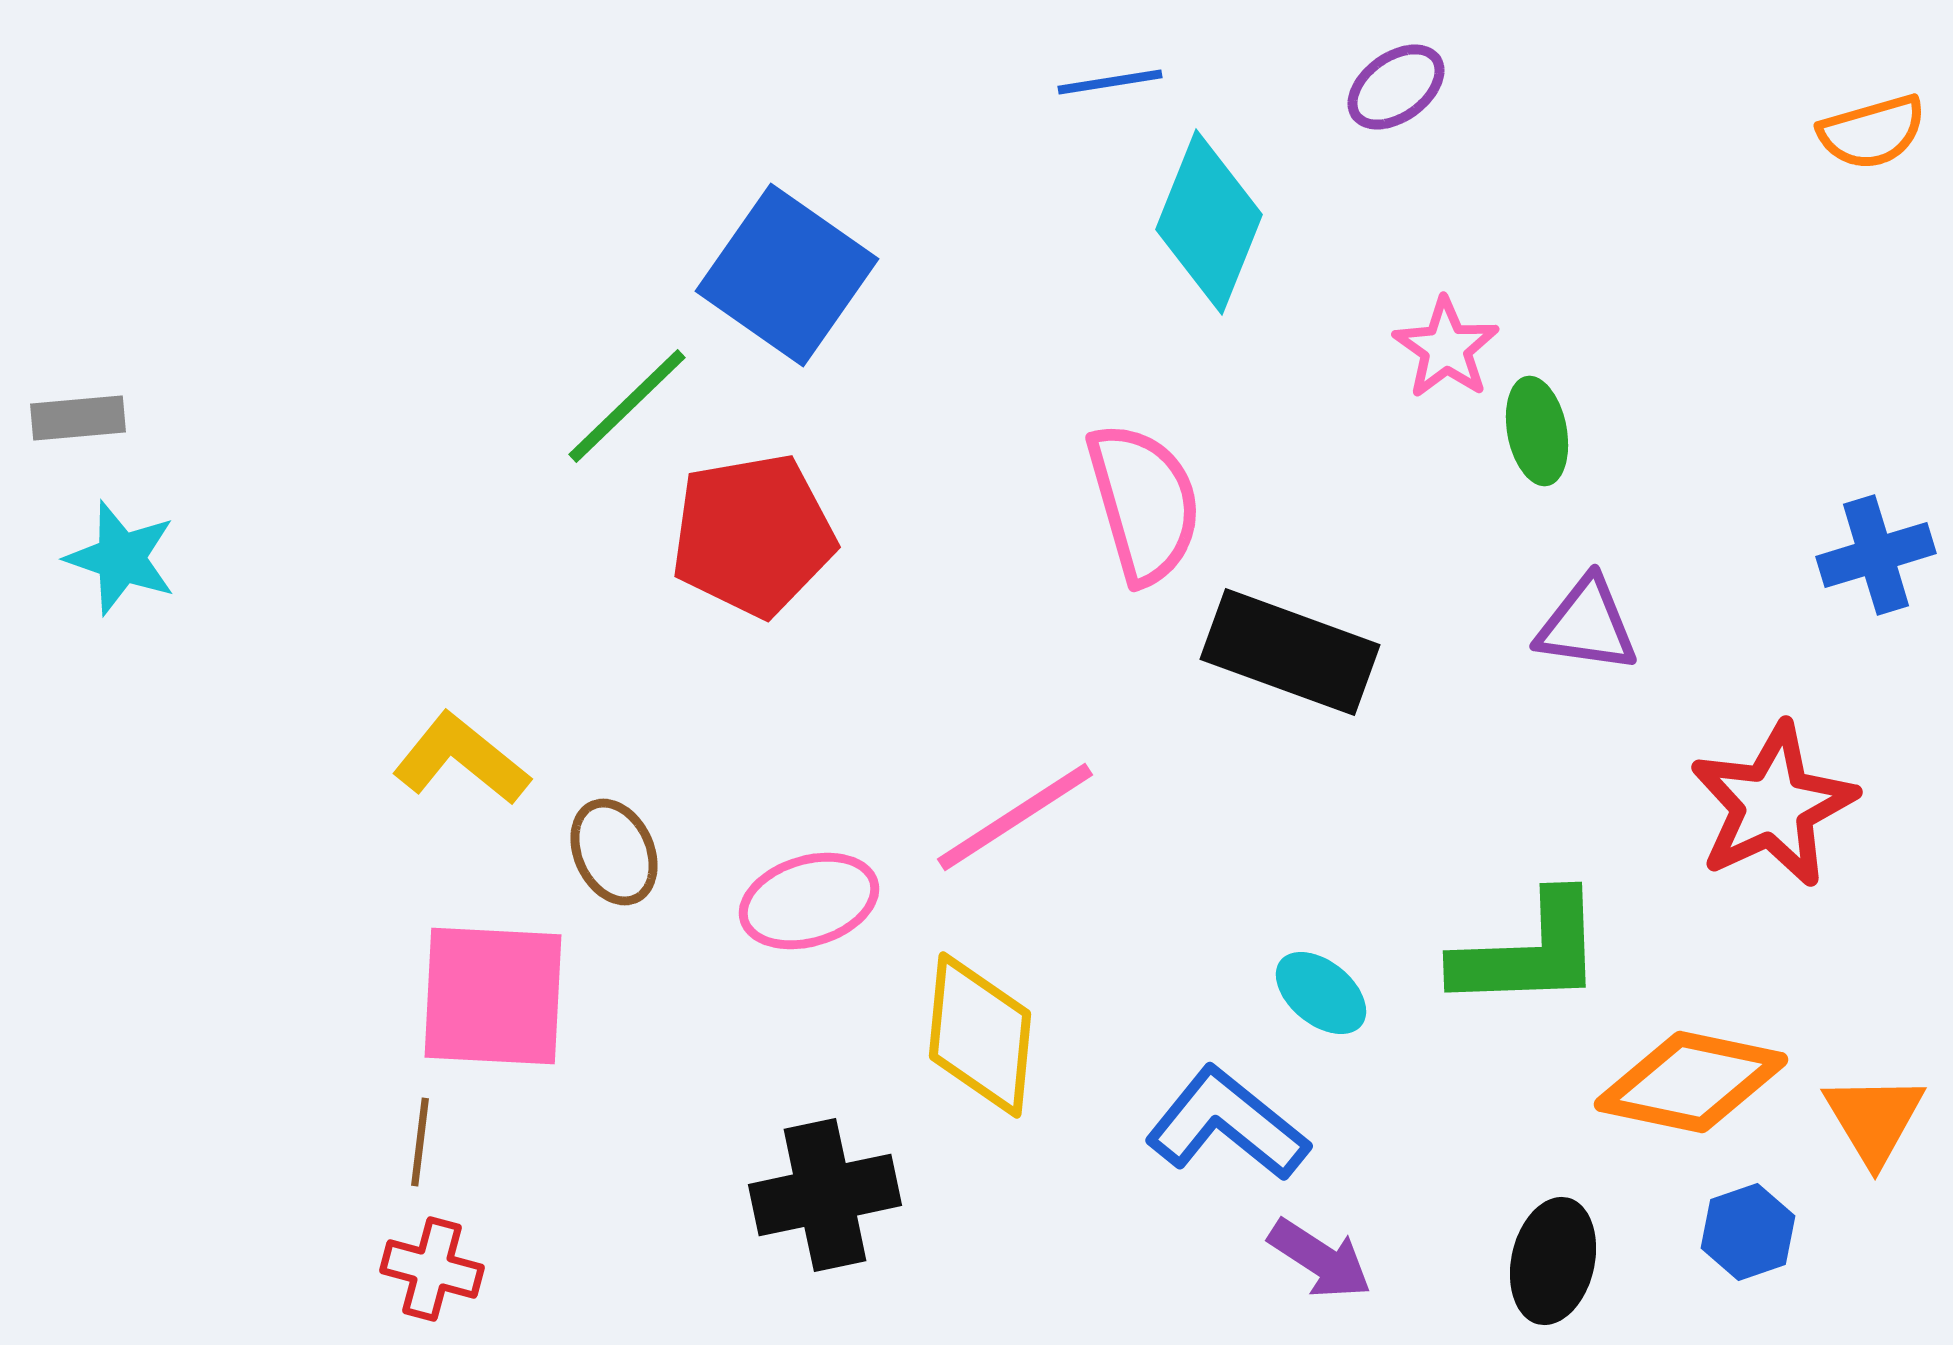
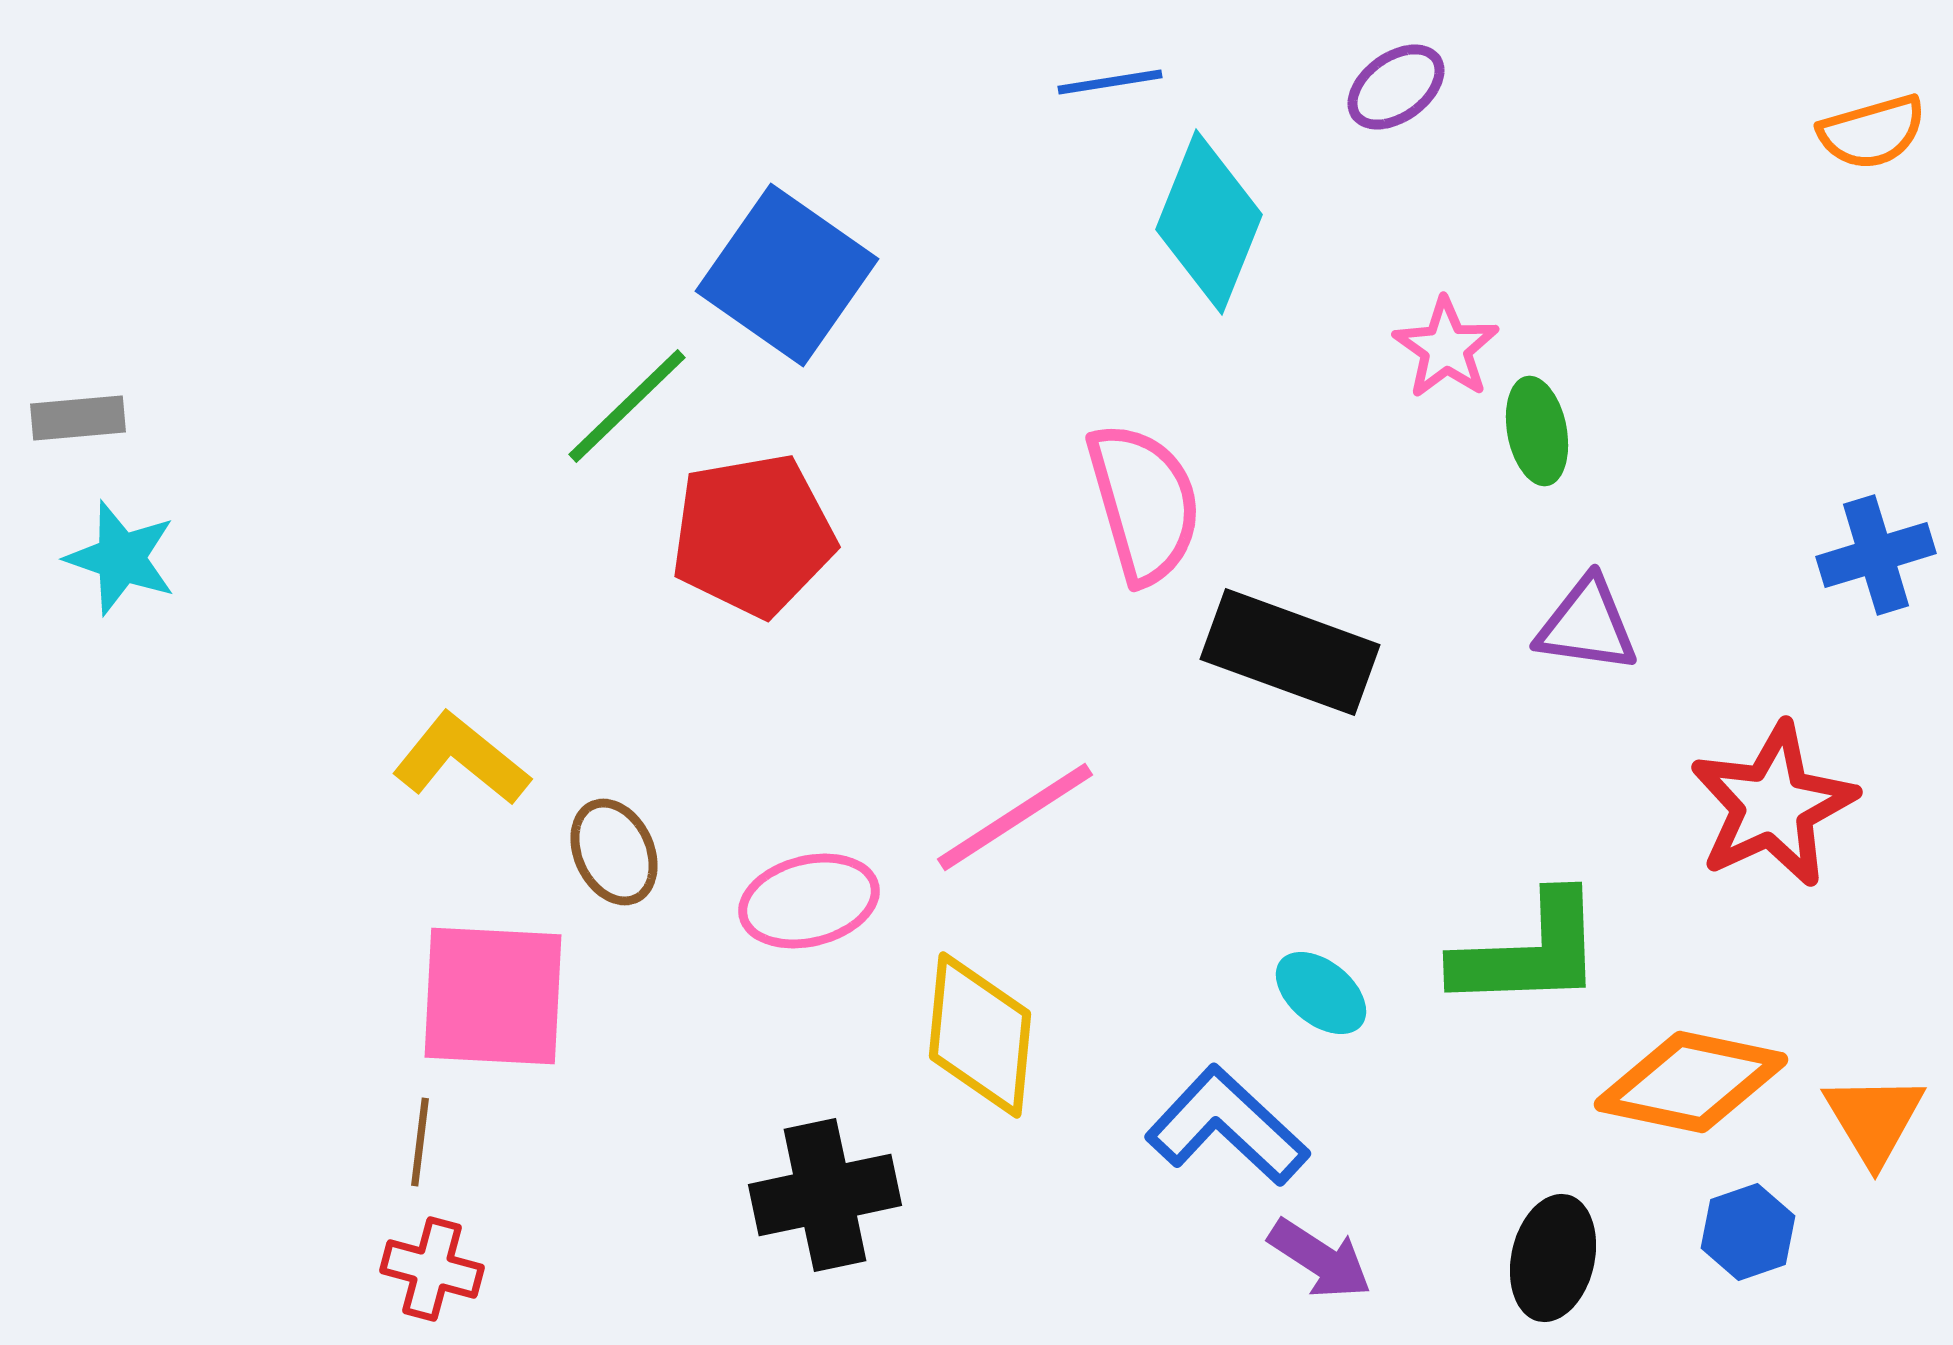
pink ellipse: rotated 3 degrees clockwise
blue L-shape: moved 2 px down; rotated 4 degrees clockwise
black ellipse: moved 3 px up
